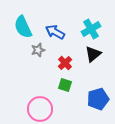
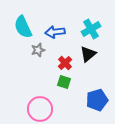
blue arrow: rotated 36 degrees counterclockwise
black triangle: moved 5 px left
green square: moved 1 px left, 3 px up
blue pentagon: moved 1 px left, 1 px down
